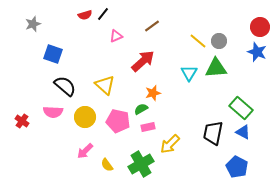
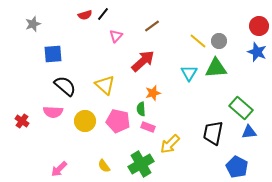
red circle: moved 1 px left, 1 px up
pink triangle: rotated 24 degrees counterclockwise
blue square: rotated 24 degrees counterclockwise
green semicircle: rotated 64 degrees counterclockwise
yellow circle: moved 4 px down
pink rectangle: rotated 32 degrees clockwise
blue triangle: moved 6 px right; rotated 35 degrees counterclockwise
pink arrow: moved 26 px left, 18 px down
yellow semicircle: moved 3 px left, 1 px down
